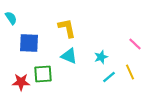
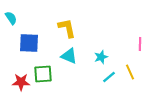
pink line: moved 5 px right; rotated 48 degrees clockwise
